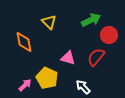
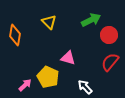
orange diamond: moved 9 px left, 7 px up; rotated 20 degrees clockwise
red semicircle: moved 14 px right, 5 px down
yellow pentagon: moved 1 px right, 1 px up
white arrow: moved 2 px right
